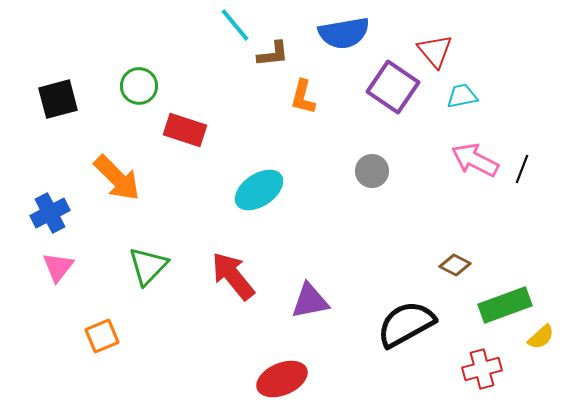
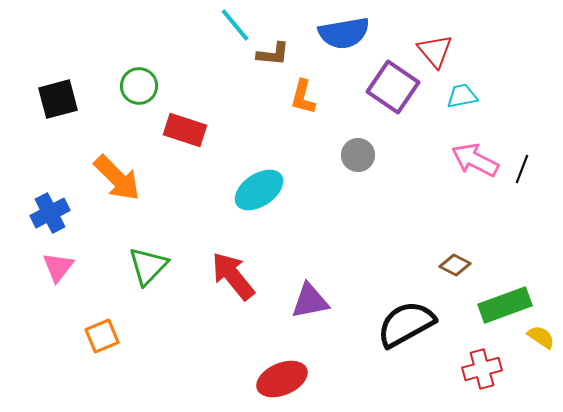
brown L-shape: rotated 12 degrees clockwise
gray circle: moved 14 px left, 16 px up
yellow semicircle: rotated 104 degrees counterclockwise
